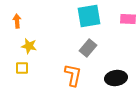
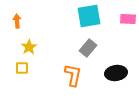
yellow star: moved 1 px down; rotated 28 degrees clockwise
black ellipse: moved 5 px up
